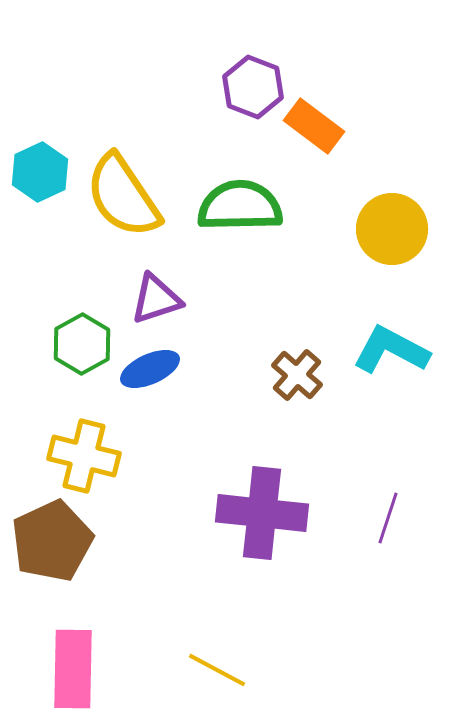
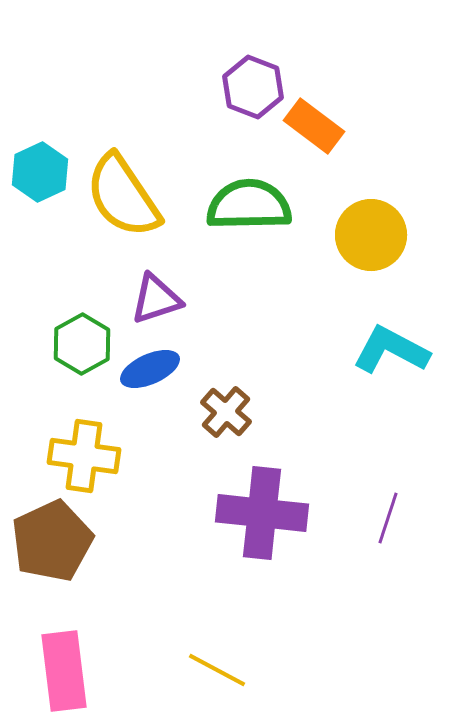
green semicircle: moved 9 px right, 1 px up
yellow circle: moved 21 px left, 6 px down
brown cross: moved 71 px left, 37 px down
yellow cross: rotated 6 degrees counterclockwise
pink rectangle: moved 9 px left, 2 px down; rotated 8 degrees counterclockwise
